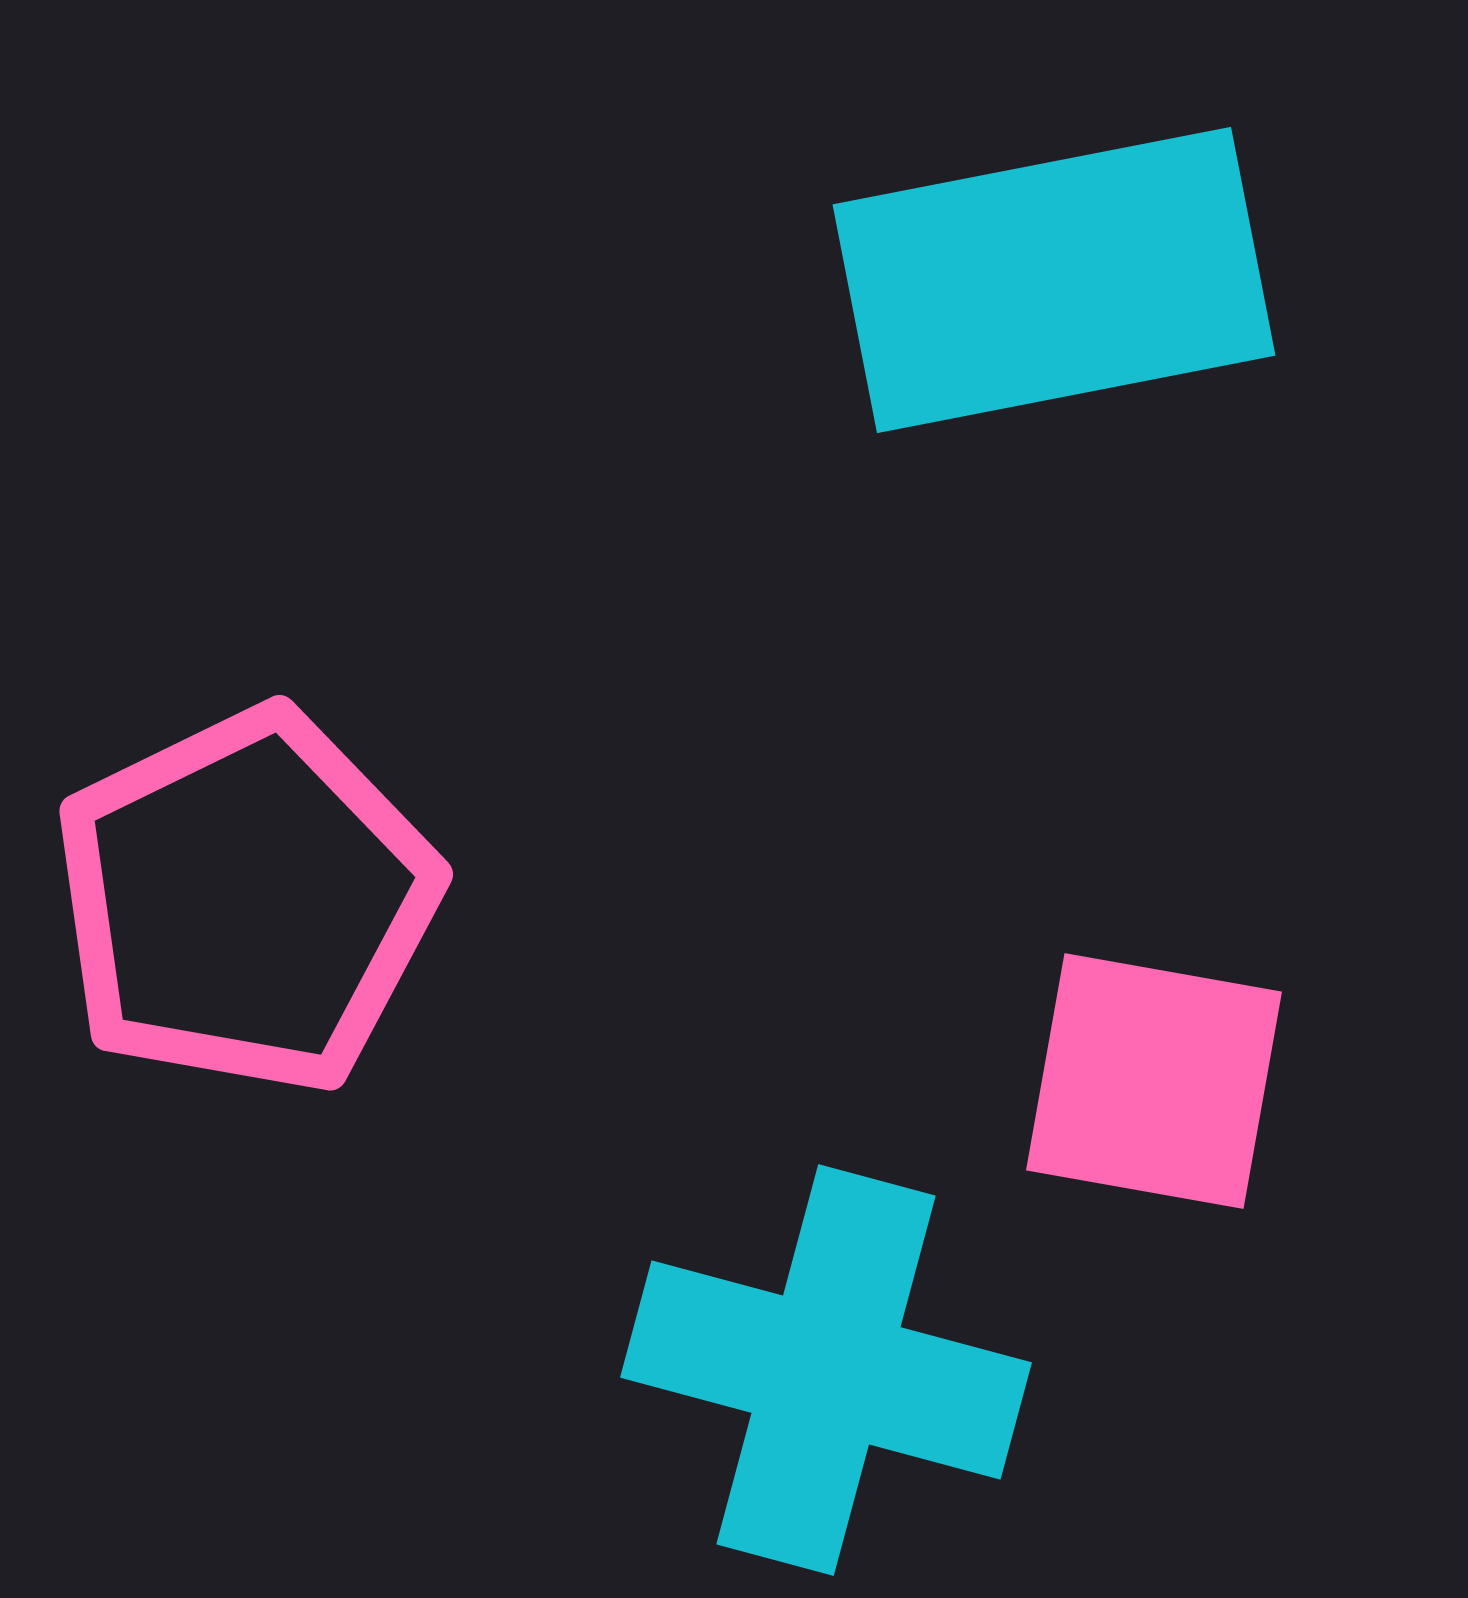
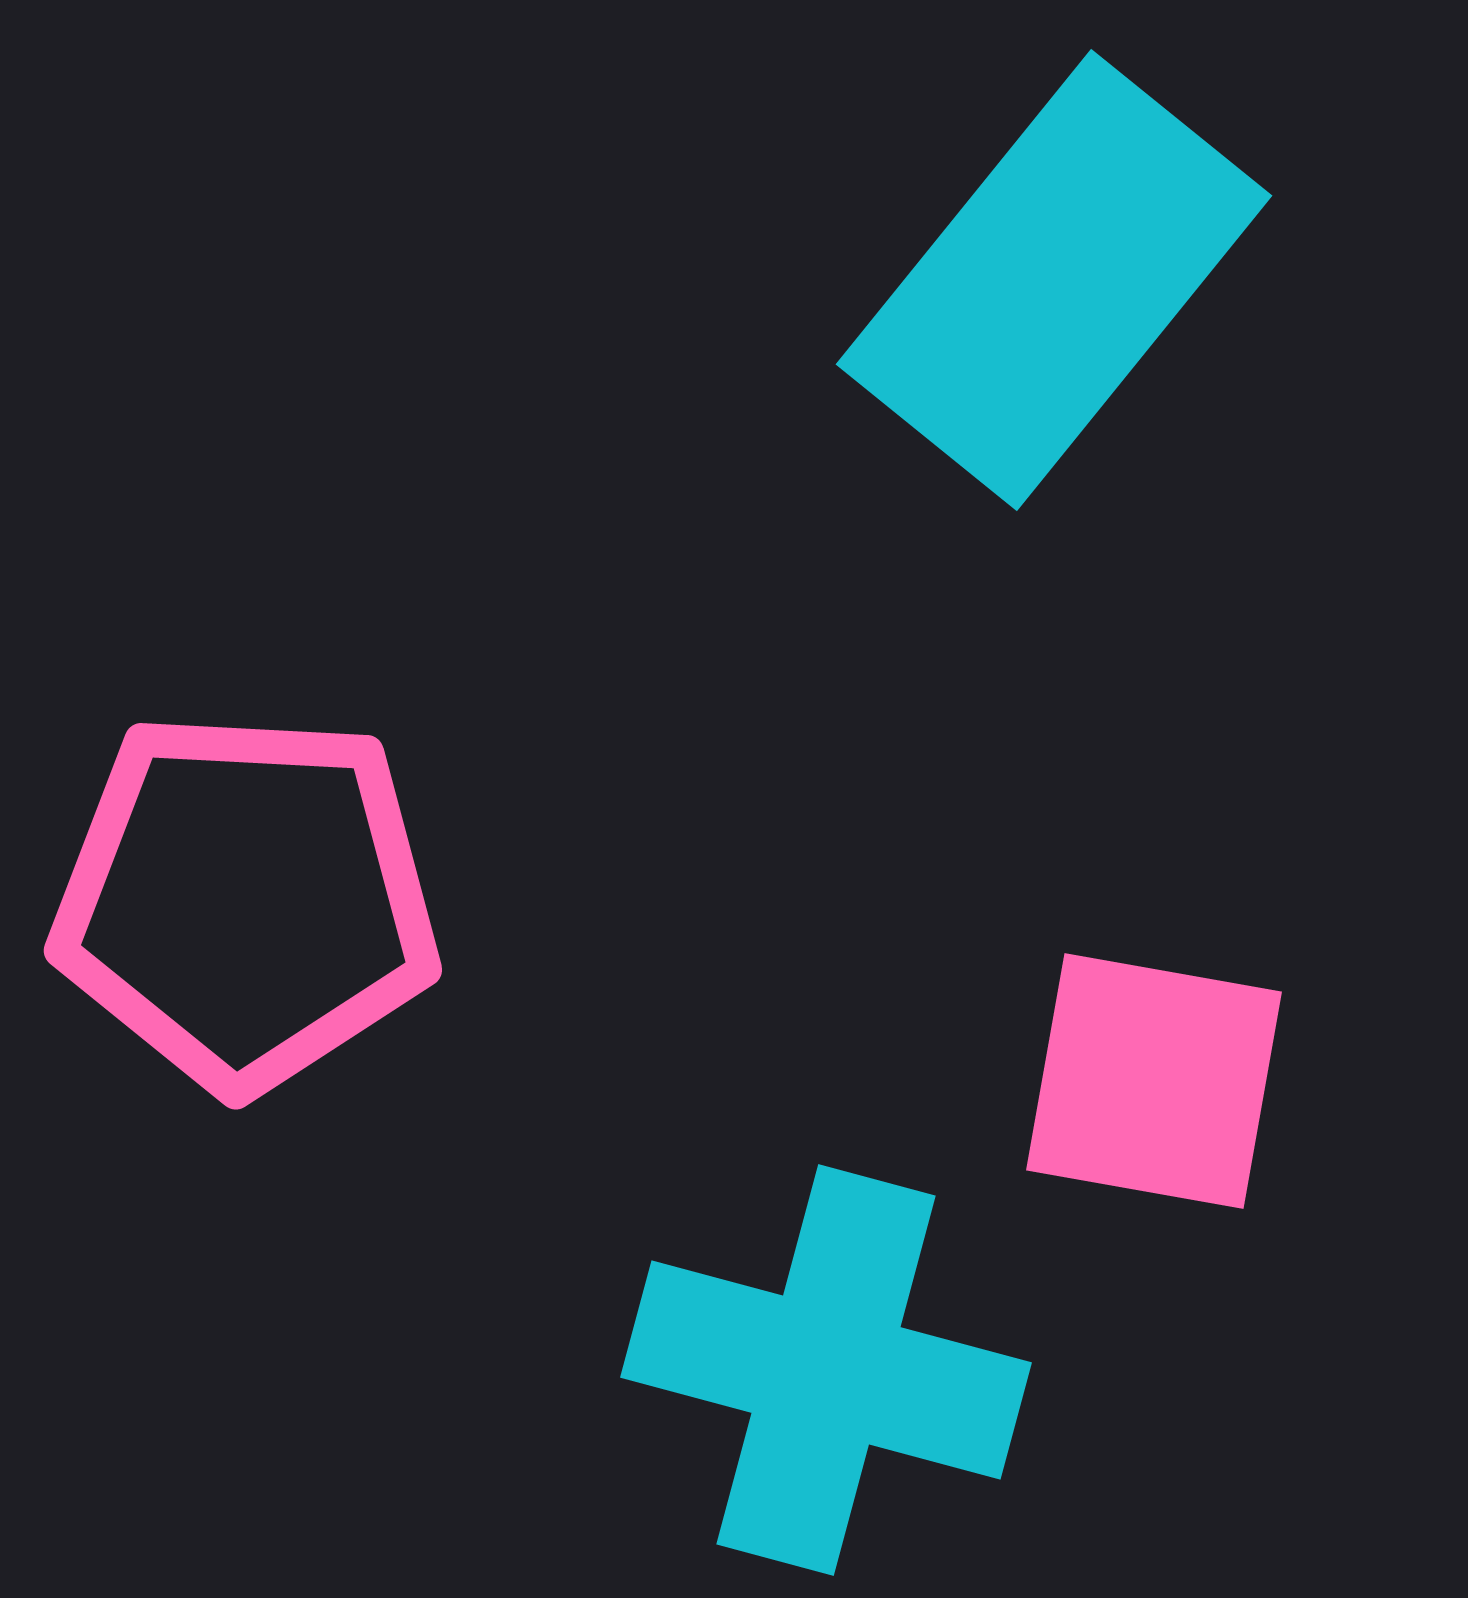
cyan rectangle: rotated 40 degrees counterclockwise
pink pentagon: rotated 29 degrees clockwise
